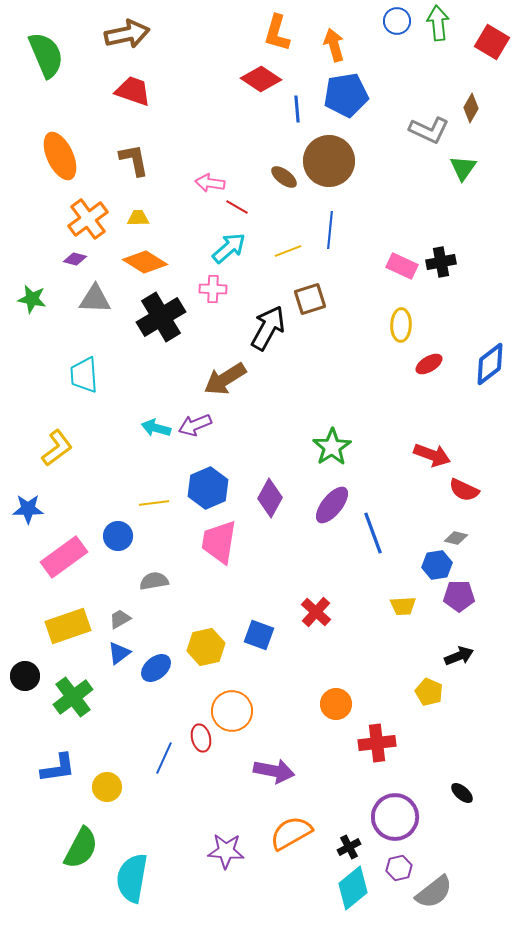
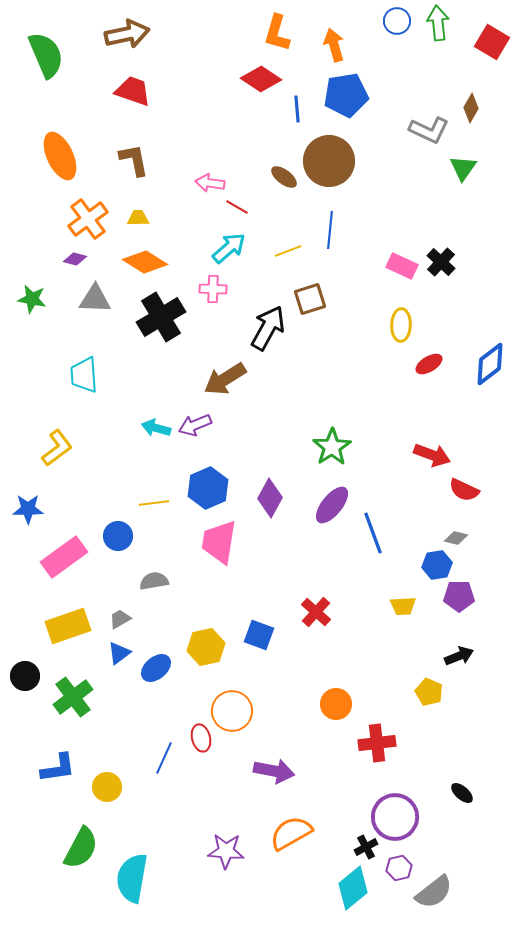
black cross at (441, 262): rotated 36 degrees counterclockwise
black cross at (349, 847): moved 17 px right
